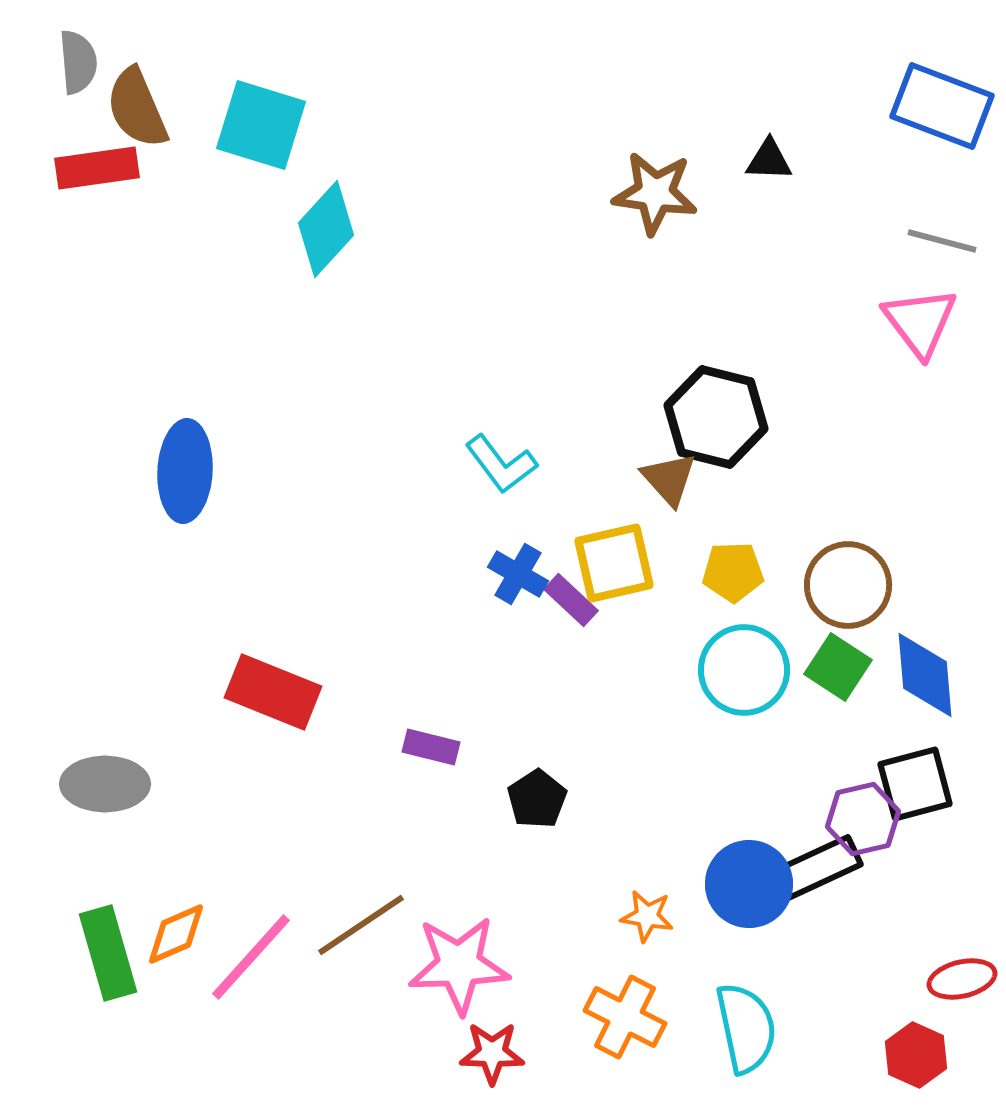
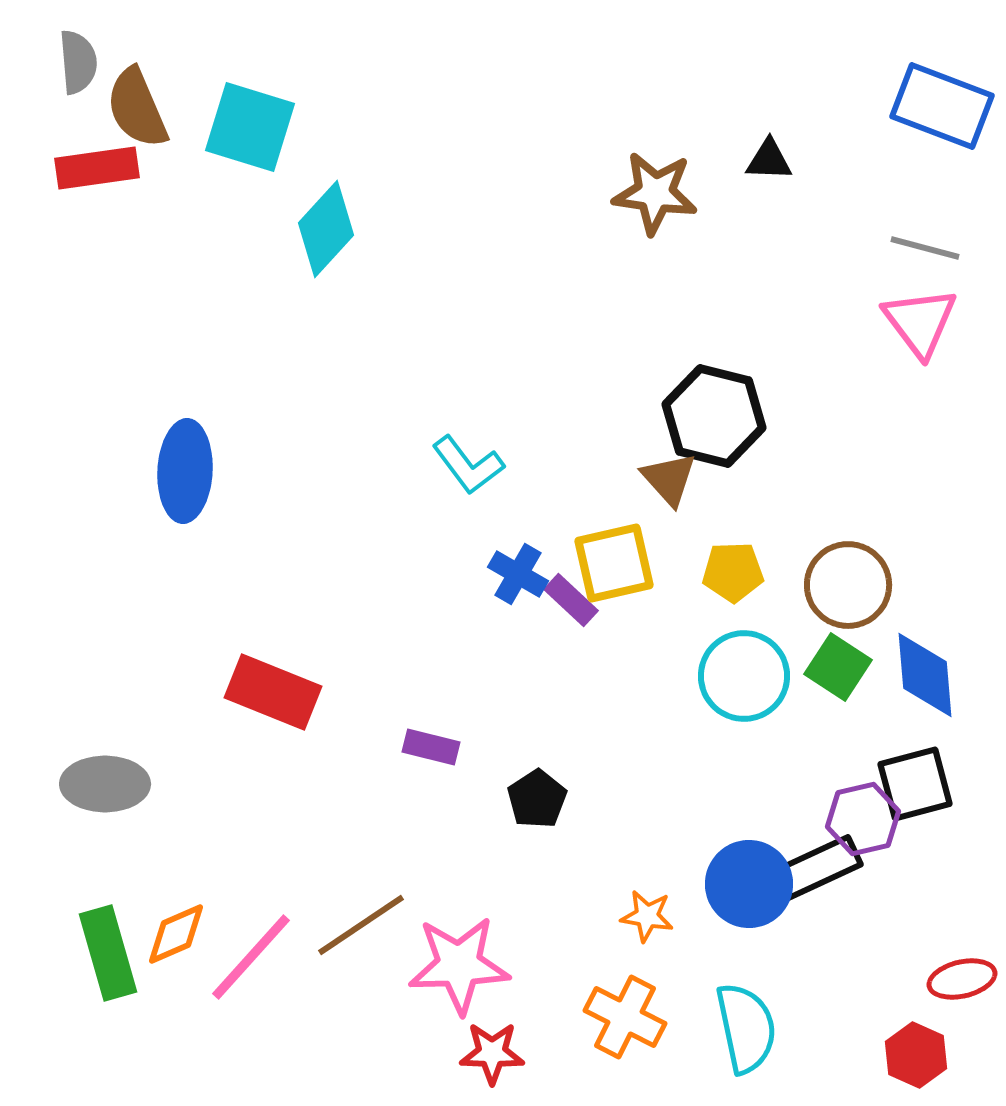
cyan square at (261, 125): moved 11 px left, 2 px down
gray line at (942, 241): moved 17 px left, 7 px down
black hexagon at (716, 417): moved 2 px left, 1 px up
cyan L-shape at (501, 464): moved 33 px left, 1 px down
cyan circle at (744, 670): moved 6 px down
